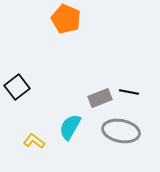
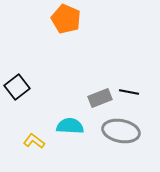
cyan semicircle: moved 1 px up; rotated 64 degrees clockwise
